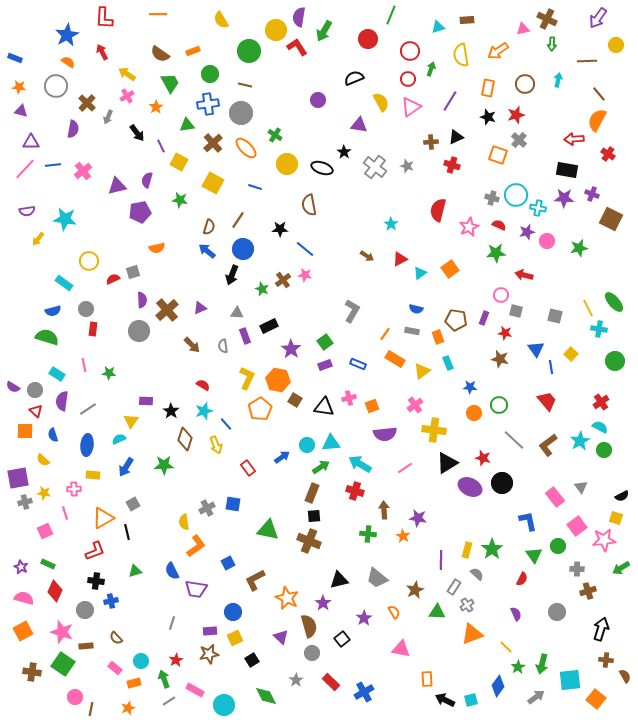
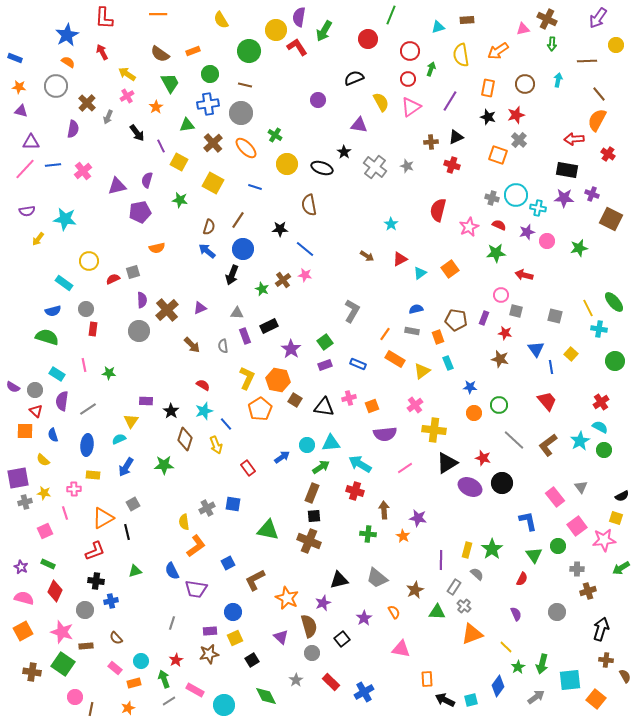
blue semicircle at (416, 309): rotated 152 degrees clockwise
purple star at (323, 603): rotated 14 degrees clockwise
gray cross at (467, 605): moved 3 px left, 1 px down; rotated 16 degrees counterclockwise
